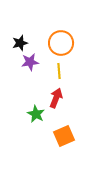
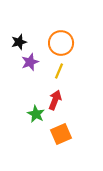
black star: moved 1 px left, 1 px up
purple star: rotated 12 degrees counterclockwise
yellow line: rotated 28 degrees clockwise
red arrow: moved 1 px left, 2 px down
orange square: moved 3 px left, 2 px up
